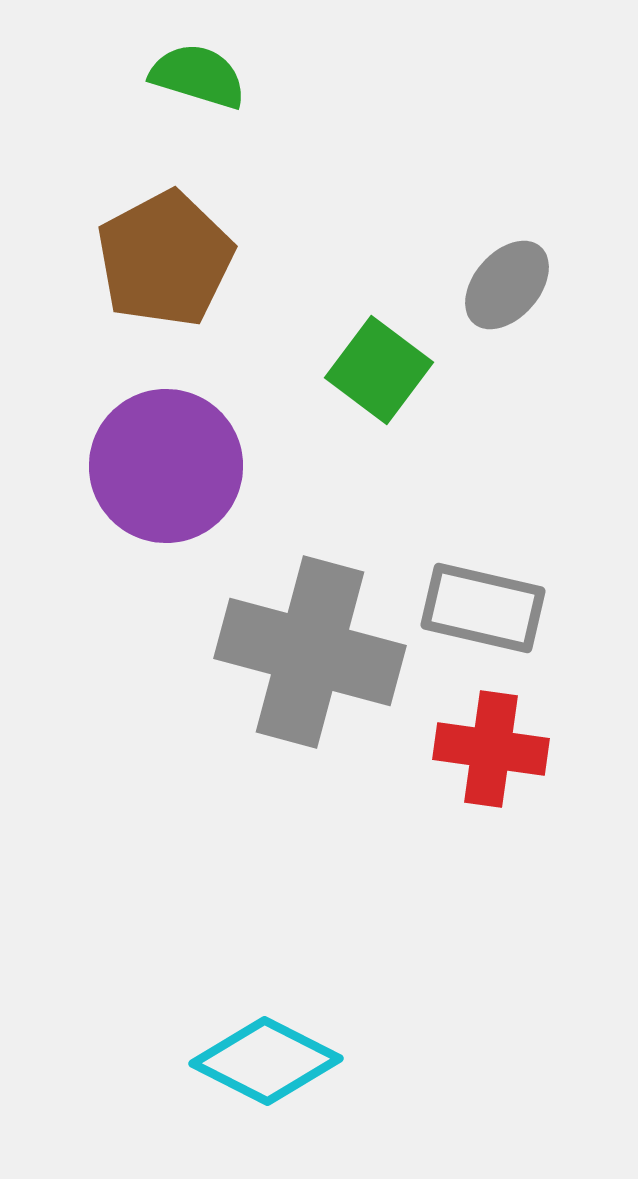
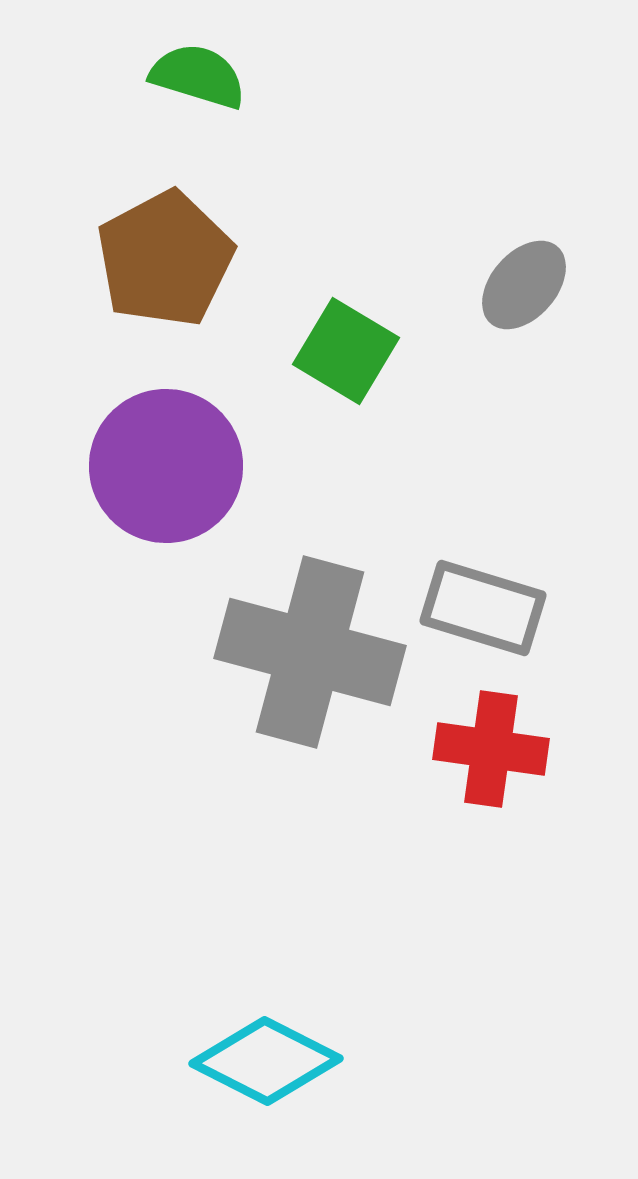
gray ellipse: moved 17 px right
green square: moved 33 px left, 19 px up; rotated 6 degrees counterclockwise
gray rectangle: rotated 4 degrees clockwise
